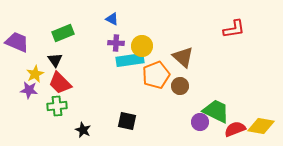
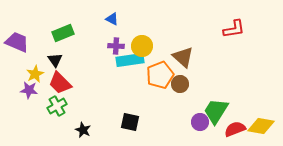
purple cross: moved 3 px down
orange pentagon: moved 4 px right
brown circle: moved 2 px up
green cross: rotated 24 degrees counterclockwise
green trapezoid: rotated 84 degrees counterclockwise
black square: moved 3 px right, 1 px down
